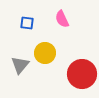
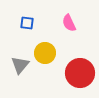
pink semicircle: moved 7 px right, 4 px down
red circle: moved 2 px left, 1 px up
